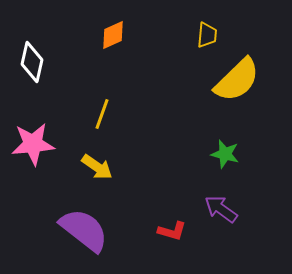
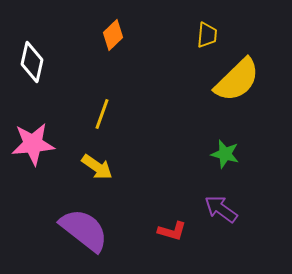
orange diamond: rotated 20 degrees counterclockwise
